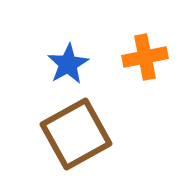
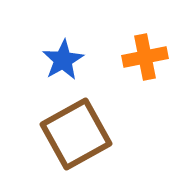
blue star: moved 5 px left, 4 px up
